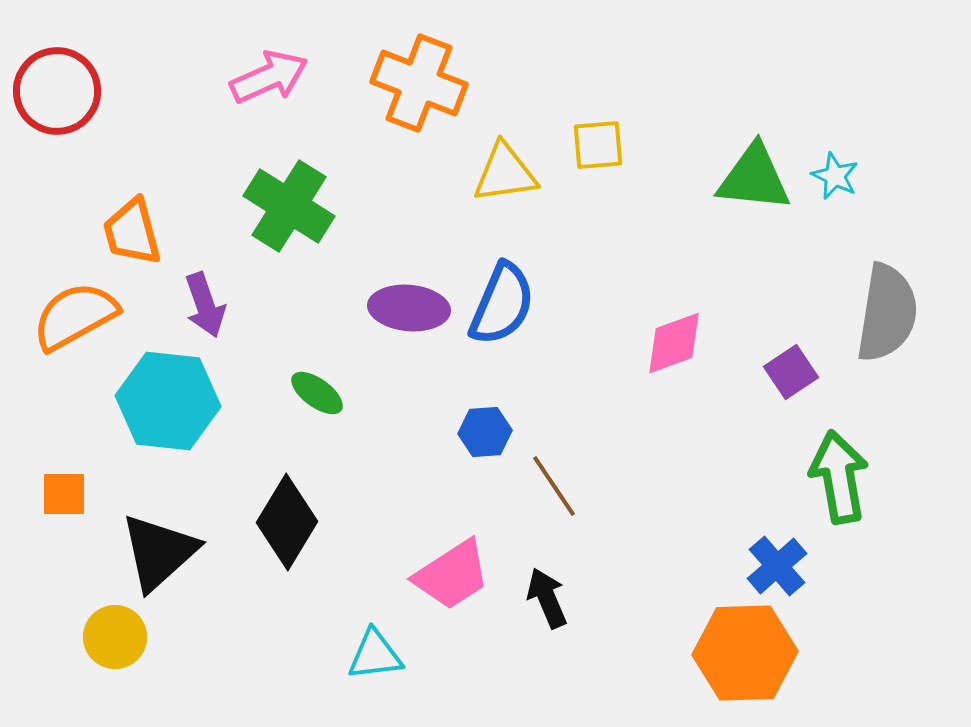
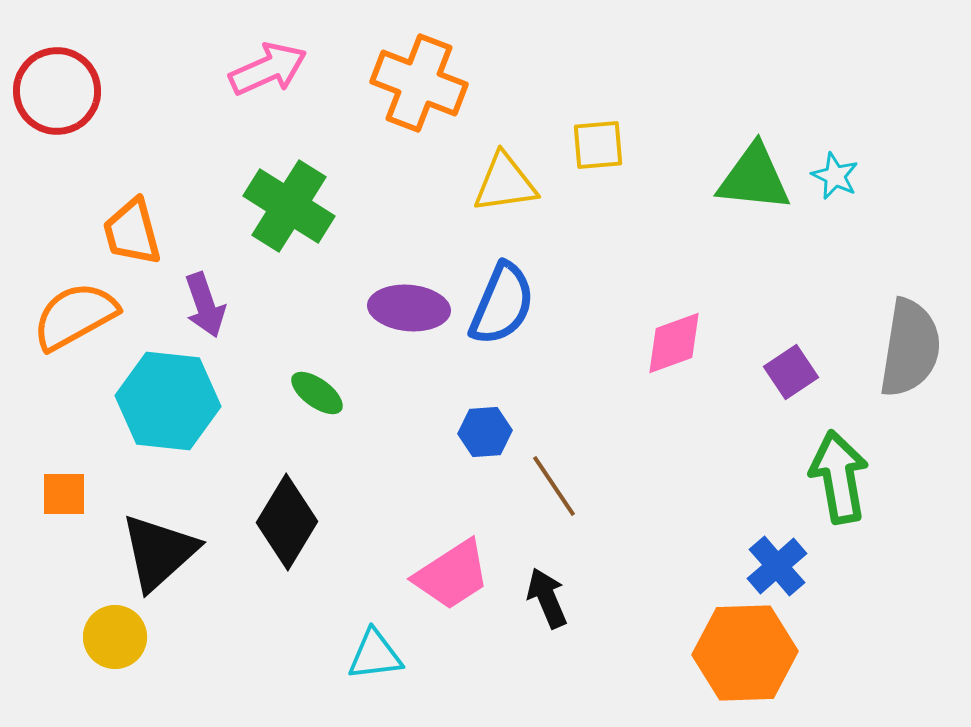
pink arrow: moved 1 px left, 8 px up
yellow triangle: moved 10 px down
gray semicircle: moved 23 px right, 35 px down
